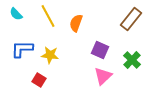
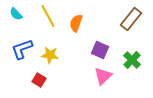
blue L-shape: rotated 20 degrees counterclockwise
